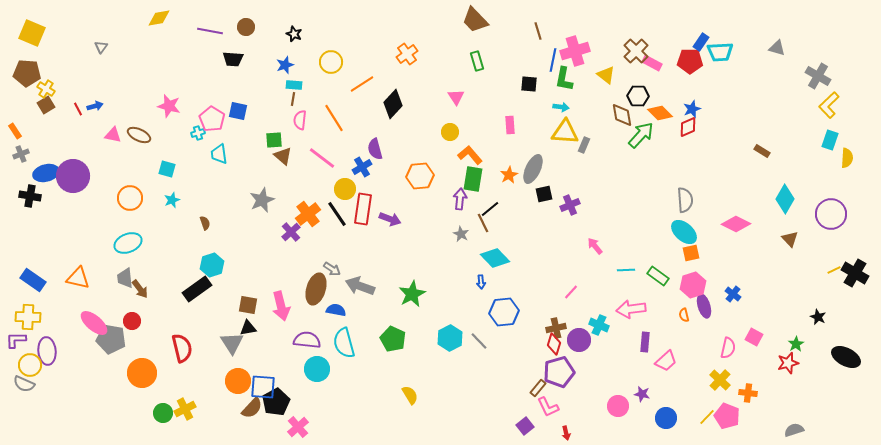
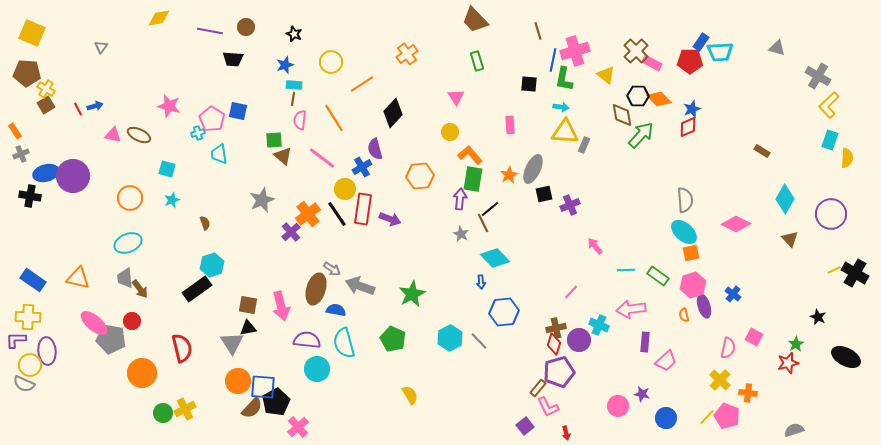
black diamond at (393, 104): moved 9 px down
orange diamond at (660, 113): moved 1 px left, 14 px up
